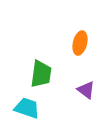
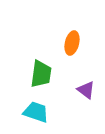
orange ellipse: moved 8 px left
cyan trapezoid: moved 9 px right, 4 px down
